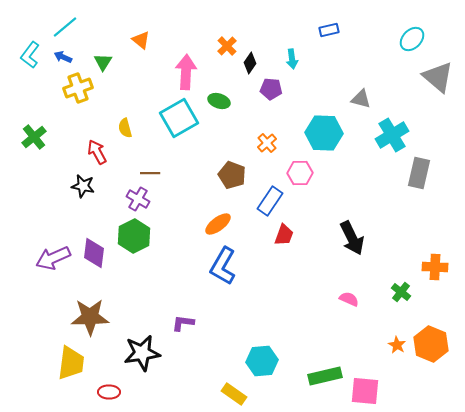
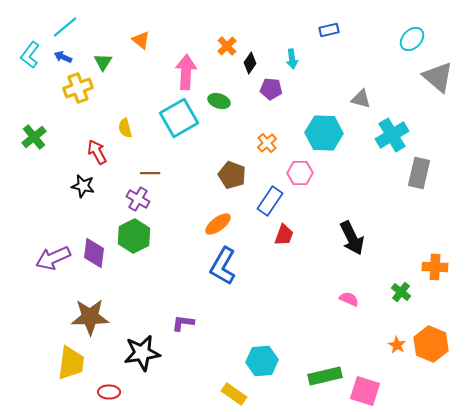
pink square at (365, 391): rotated 12 degrees clockwise
